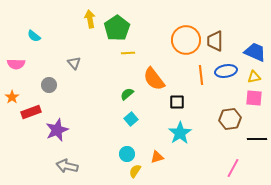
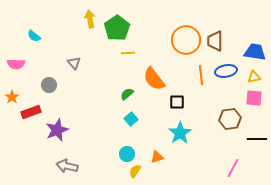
blue trapezoid: rotated 15 degrees counterclockwise
